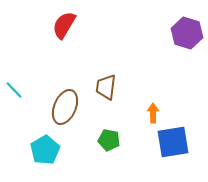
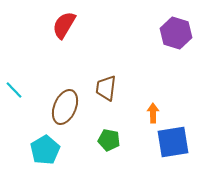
purple hexagon: moved 11 px left
brown trapezoid: moved 1 px down
